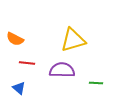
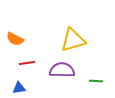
red line: rotated 14 degrees counterclockwise
green line: moved 2 px up
blue triangle: rotated 48 degrees counterclockwise
